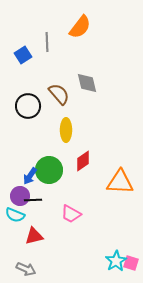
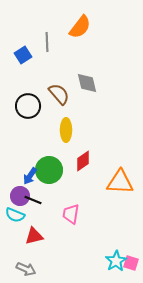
black line: rotated 24 degrees clockwise
pink trapezoid: rotated 70 degrees clockwise
